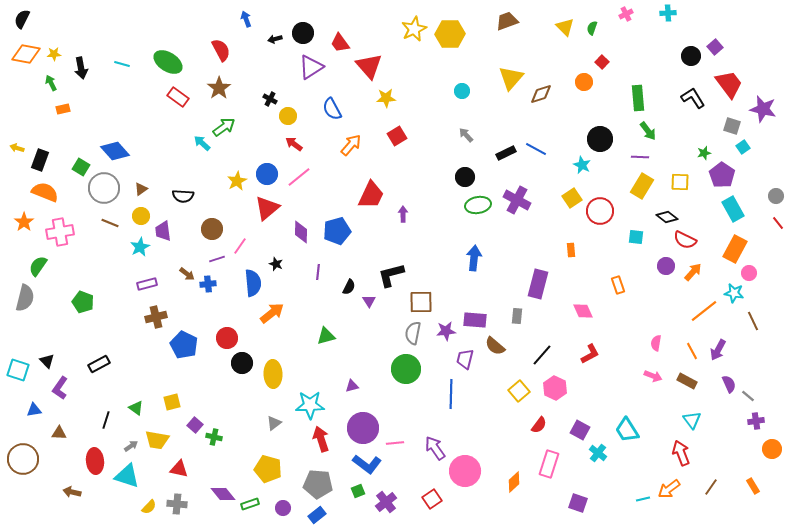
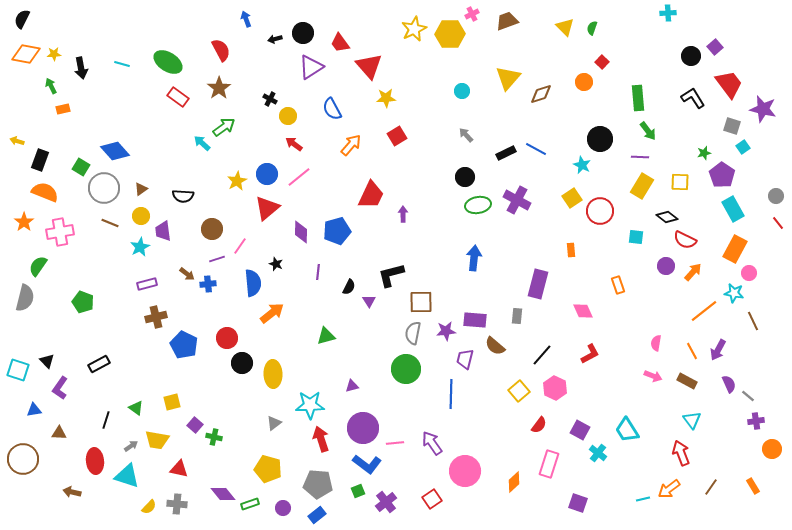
pink cross at (626, 14): moved 154 px left
yellow triangle at (511, 78): moved 3 px left
green arrow at (51, 83): moved 3 px down
yellow arrow at (17, 148): moved 7 px up
purple arrow at (435, 448): moved 3 px left, 5 px up
